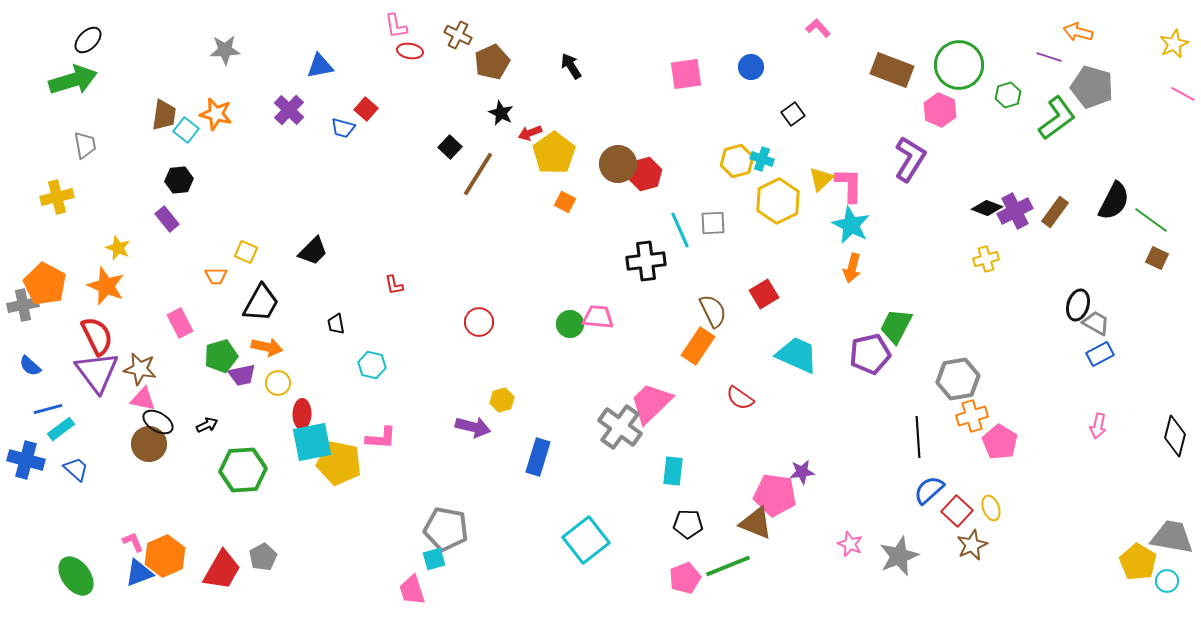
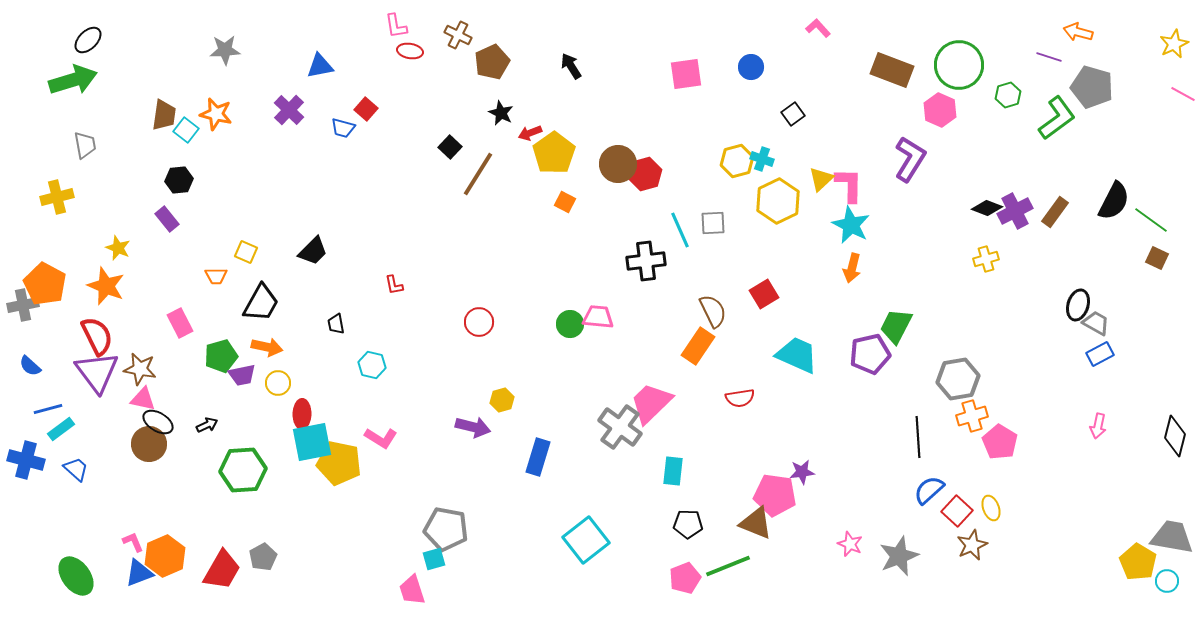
red semicircle at (740, 398): rotated 44 degrees counterclockwise
pink L-shape at (381, 438): rotated 28 degrees clockwise
